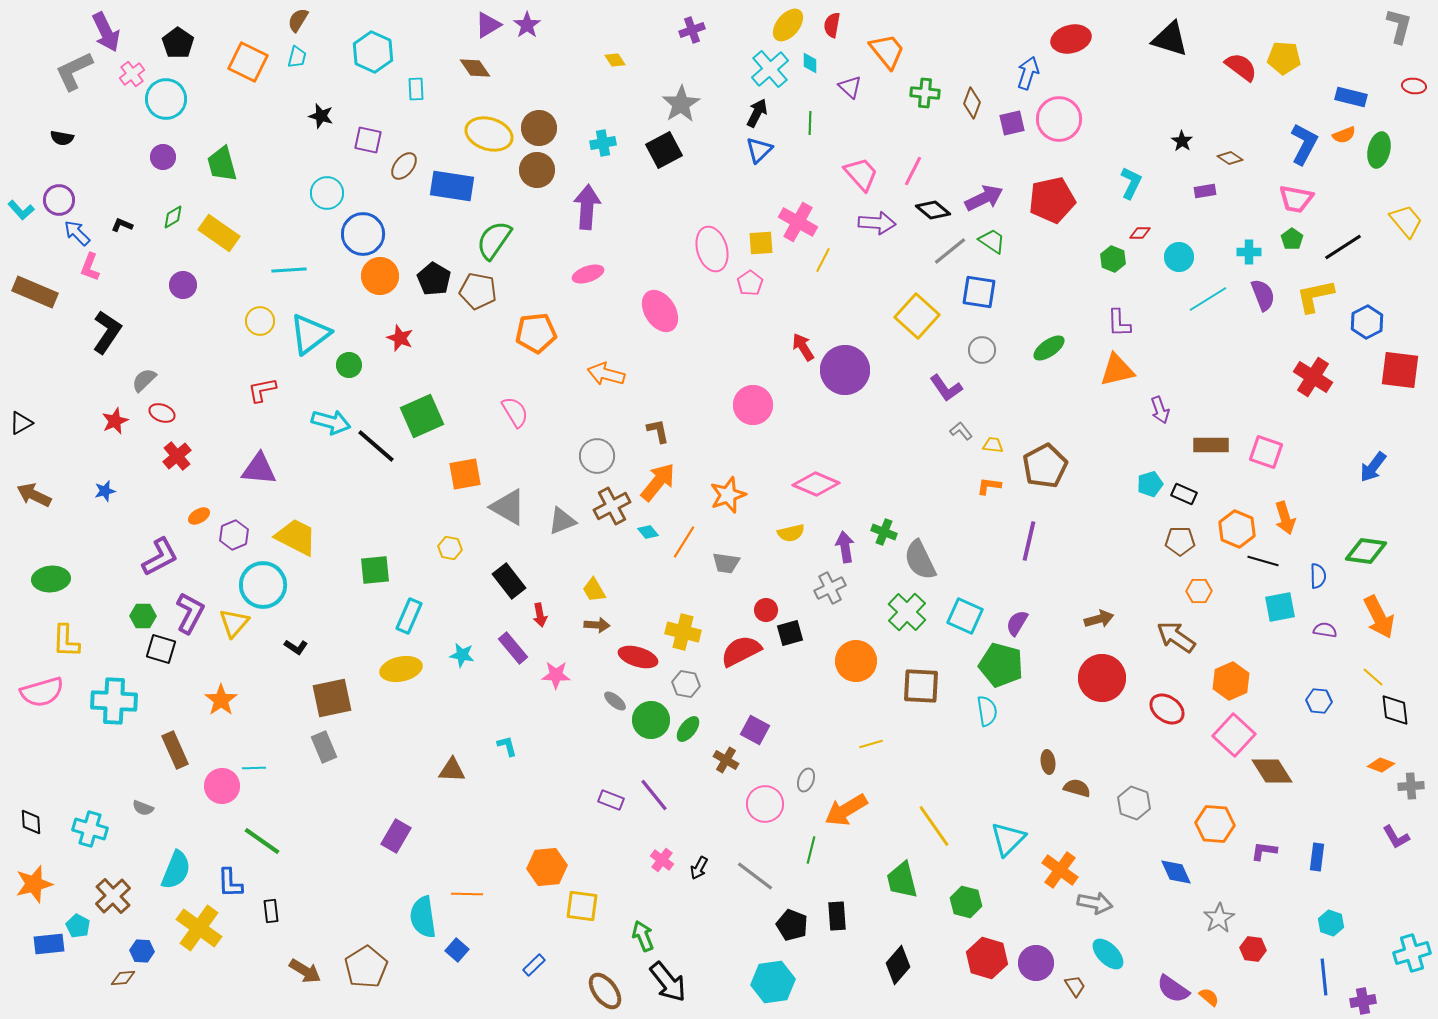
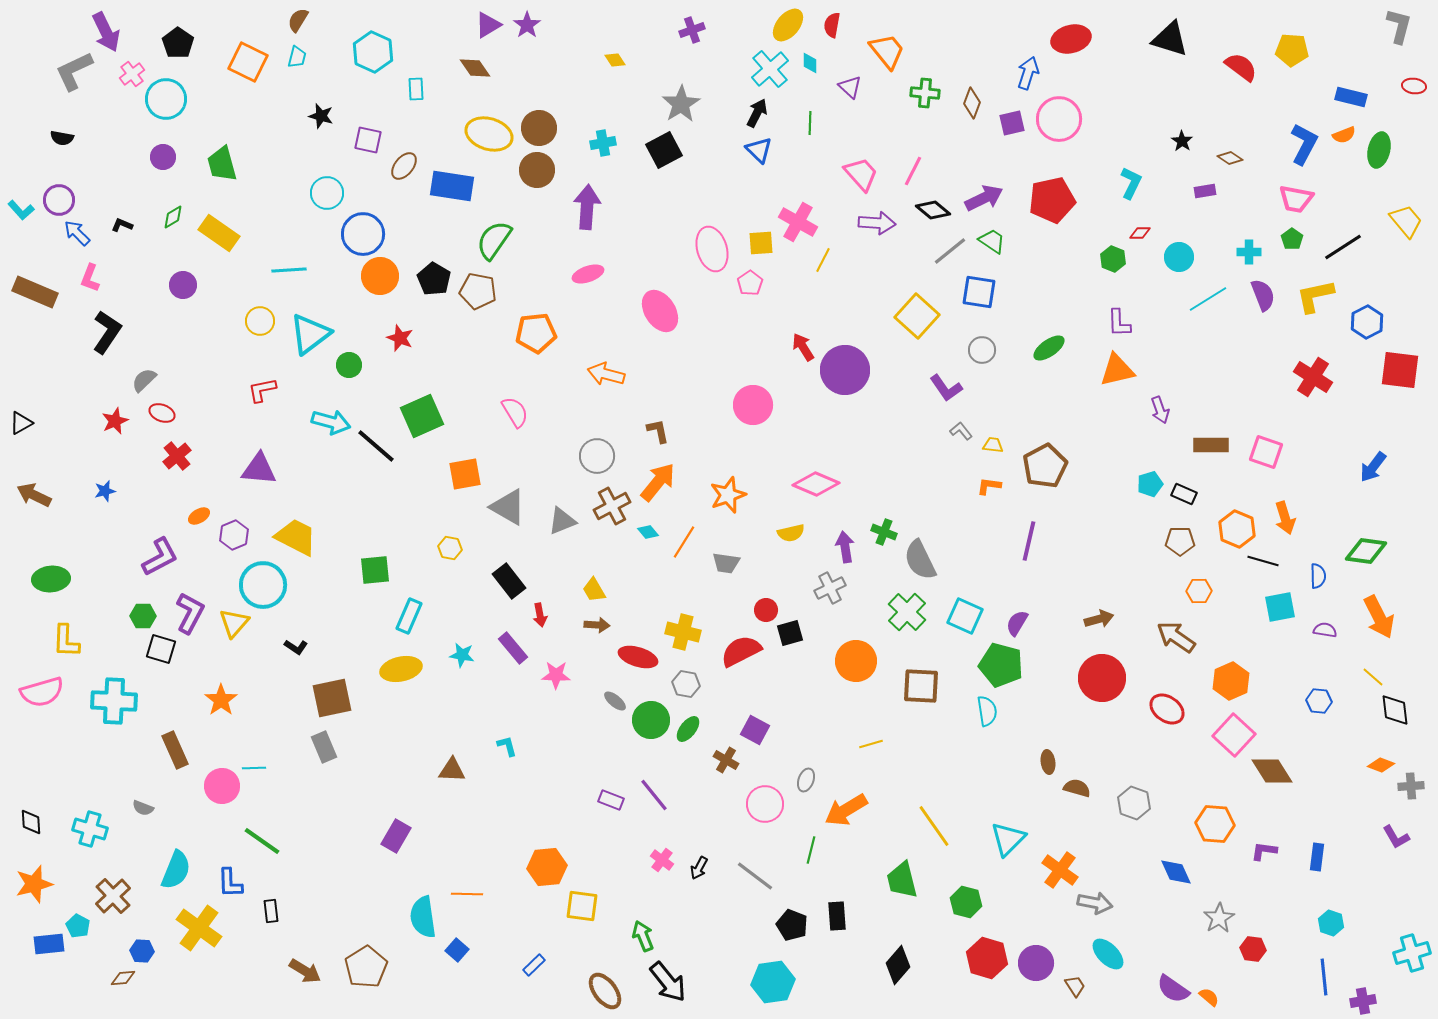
yellow pentagon at (1284, 58): moved 8 px right, 8 px up
blue triangle at (759, 150): rotated 32 degrees counterclockwise
pink L-shape at (90, 267): moved 11 px down
